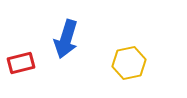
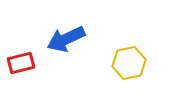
blue arrow: rotated 48 degrees clockwise
